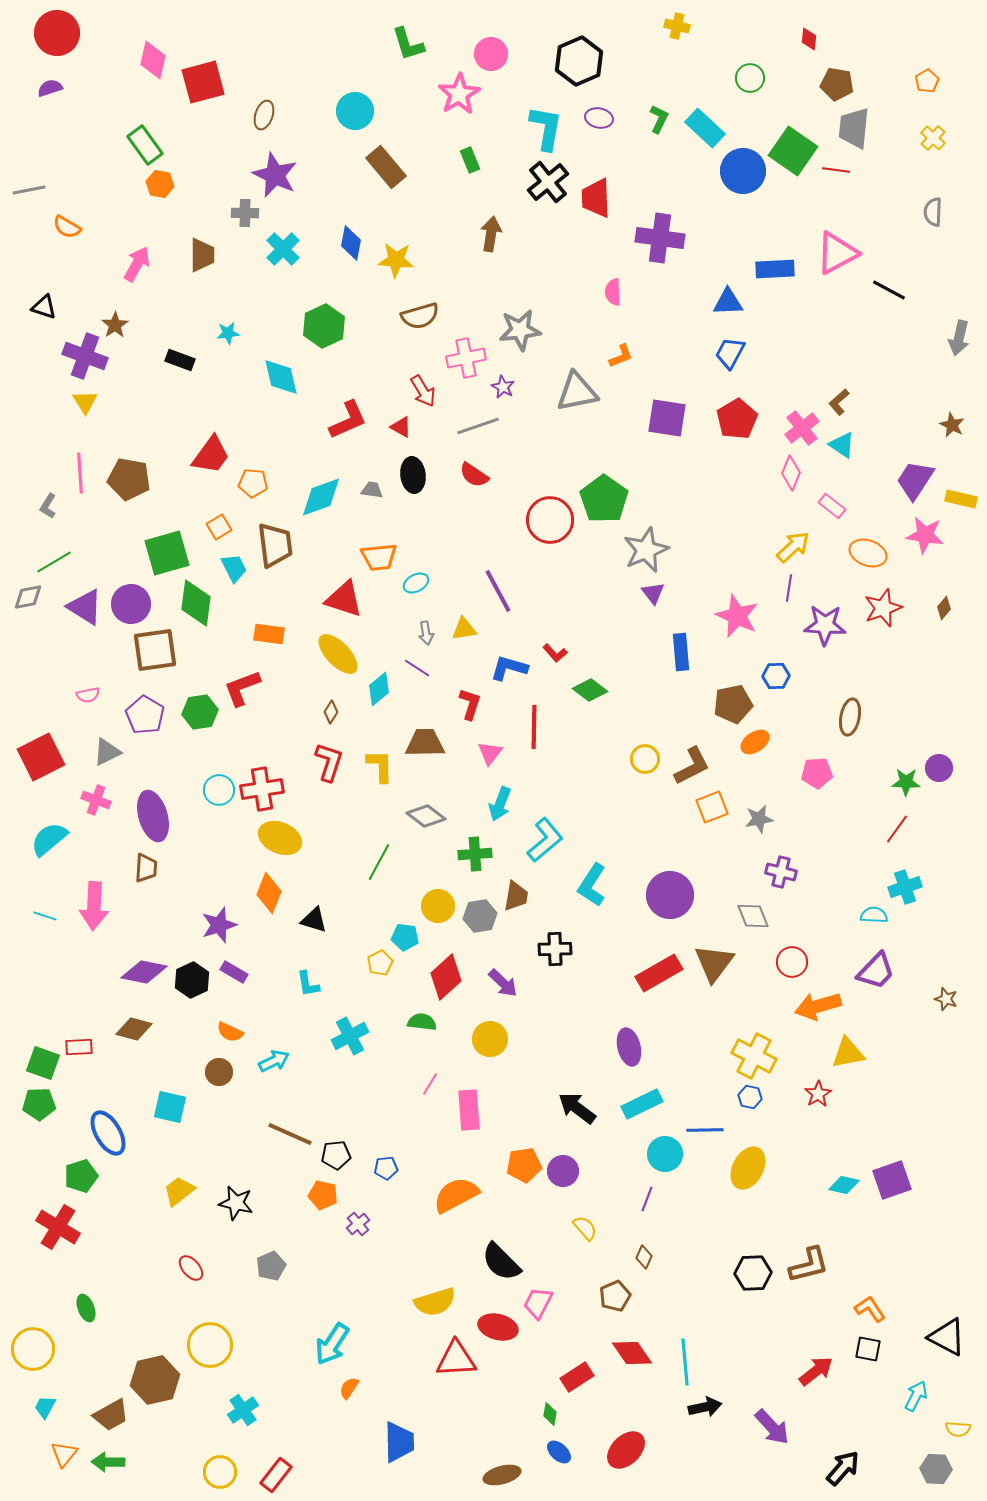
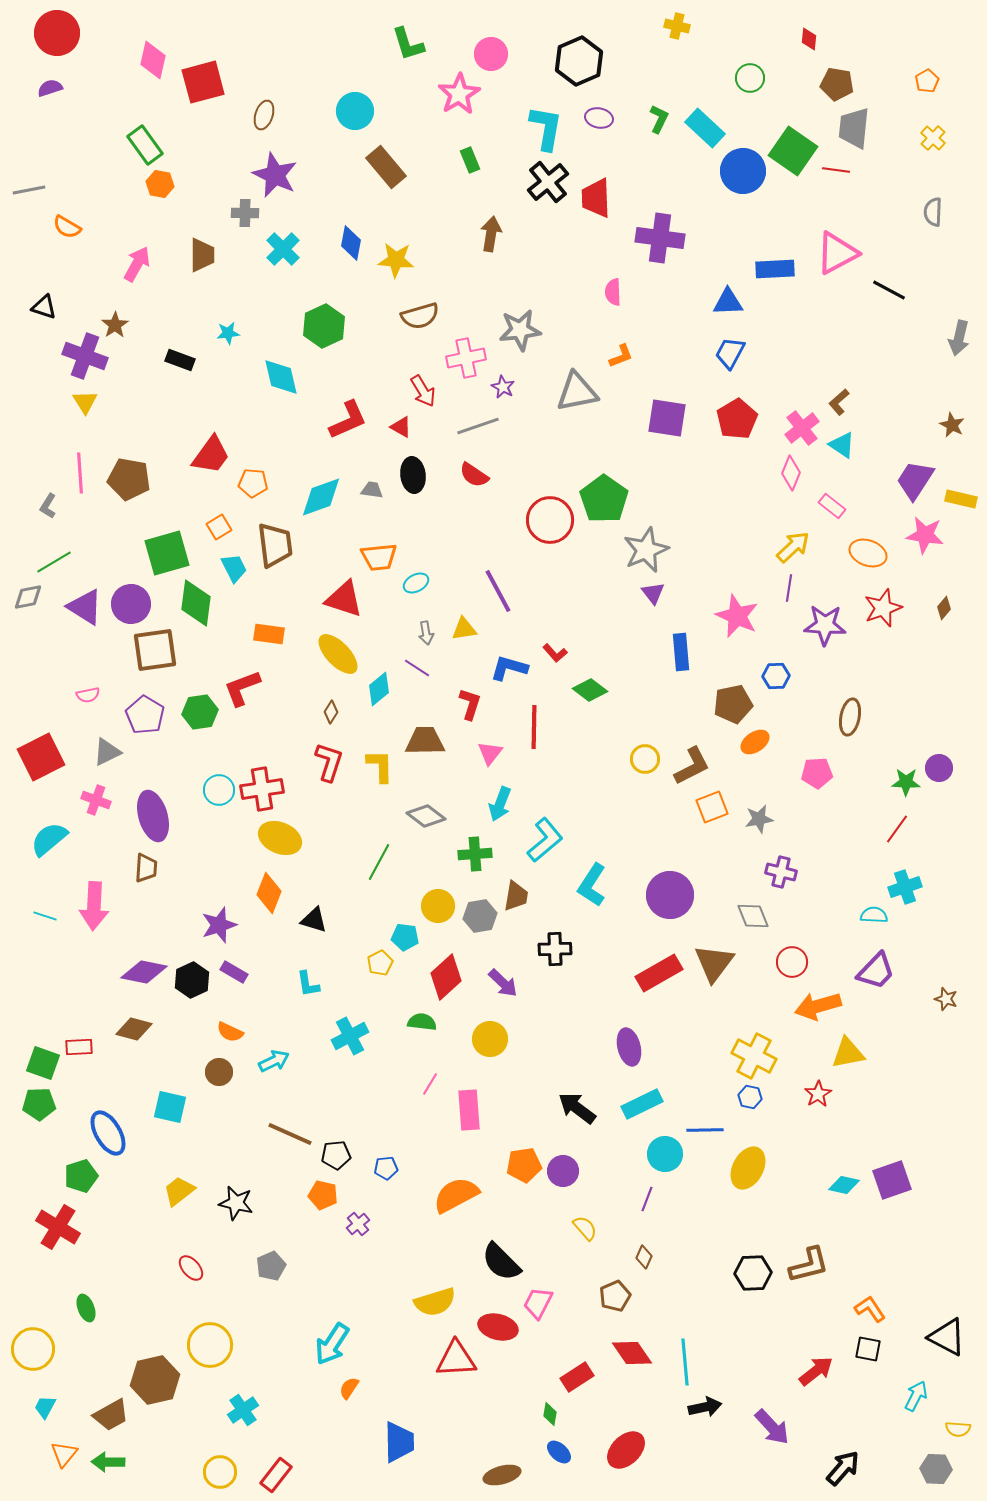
brown trapezoid at (425, 743): moved 2 px up
